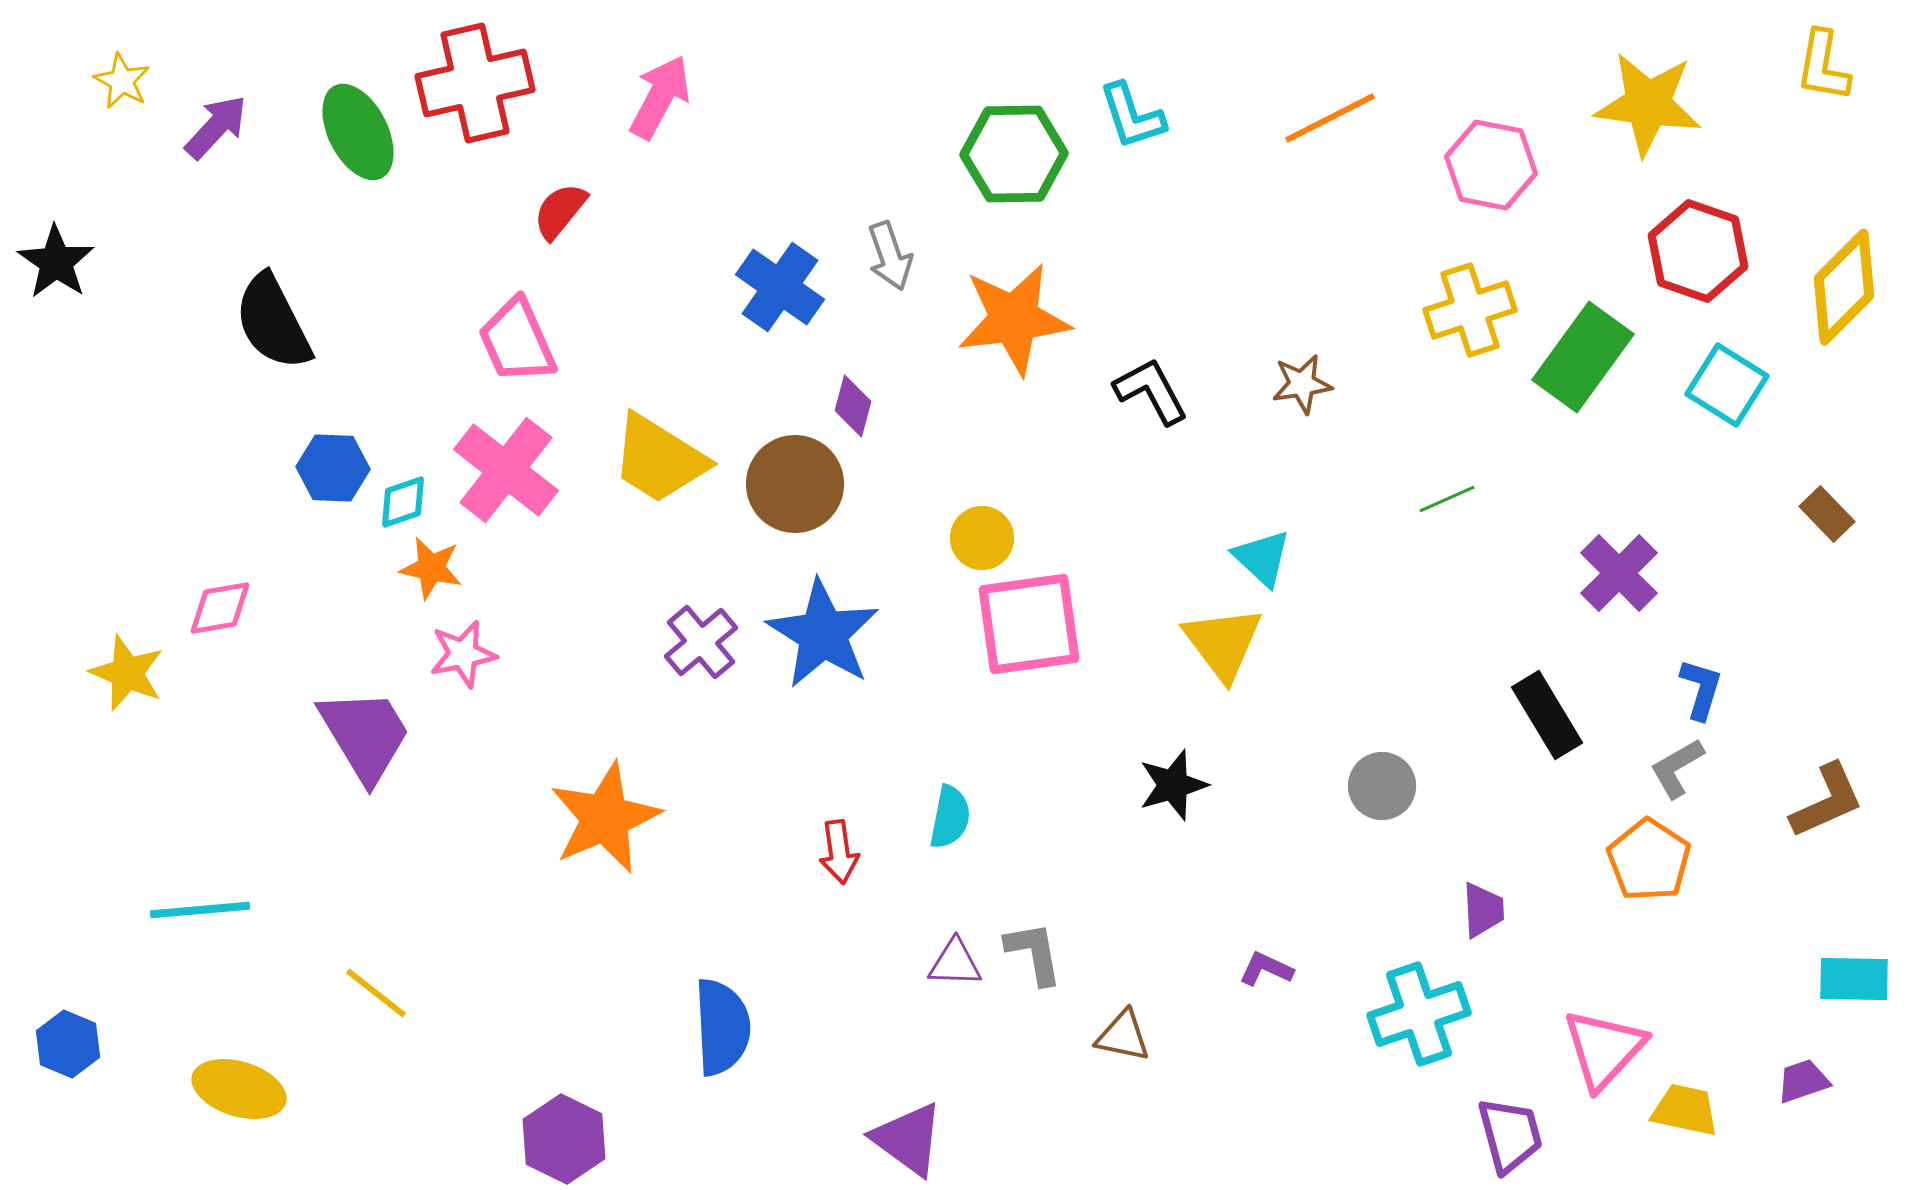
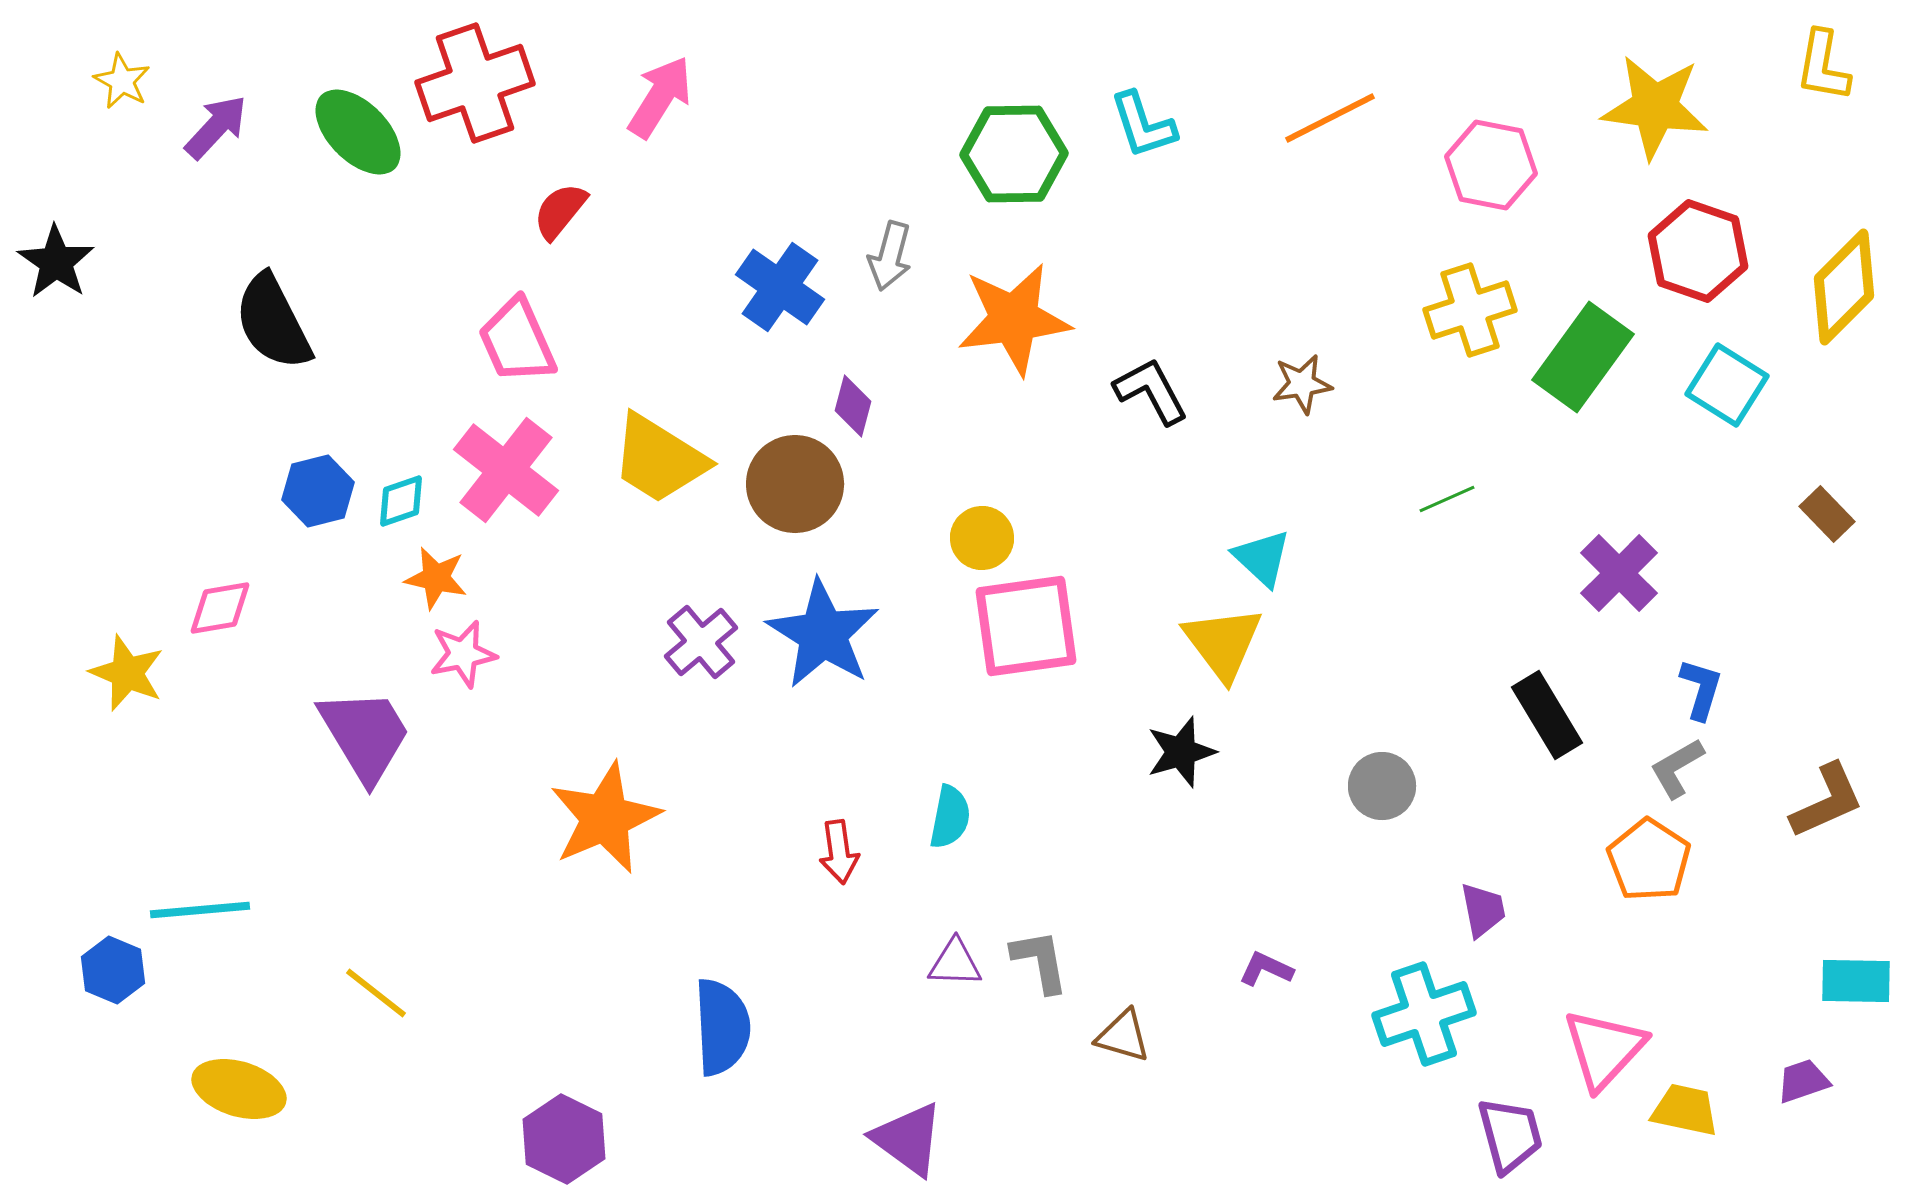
red cross at (475, 83): rotated 6 degrees counterclockwise
pink arrow at (660, 97): rotated 4 degrees clockwise
yellow star at (1648, 104): moved 7 px right, 3 px down
cyan L-shape at (1132, 116): moved 11 px right, 9 px down
green ellipse at (358, 132): rotated 18 degrees counterclockwise
gray arrow at (890, 256): rotated 34 degrees clockwise
blue hexagon at (333, 468): moved 15 px left, 23 px down; rotated 16 degrees counterclockwise
cyan diamond at (403, 502): moved 2 px left, 1 px up
orange star at (431, 568): moved 5 px right, 10 px down
pink square at (1029, 624): moved 3 px left, 2 px down
black star at (1173, 785): moved 8 px right, 33 px up
purple trapezoid at (1483, 910): rotated 8 degrees counterclockwise
gray L-shape at (1034, 953): moved 6 px right, 8 px down
cyan rectangle at (1854, 979): moved 2 px right, 2 px down
cyan cross at (1419, 1014): moved 5 px right
brown triangle at (1123, 1036): rotated 4 degrees clockwise
blue hexagon at (68, 1044): moved 45 px right, 74 px up
